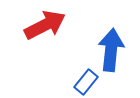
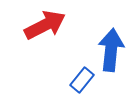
blue rectangle: moved 4 px left, 2 px up
